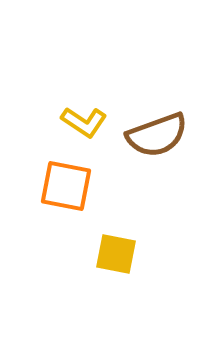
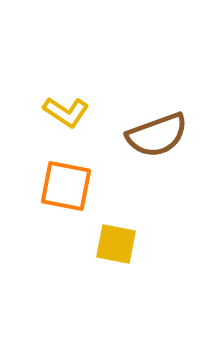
yellow L-shape: moved 18 px left, 10 px up
yellow square: moved 10 px up
